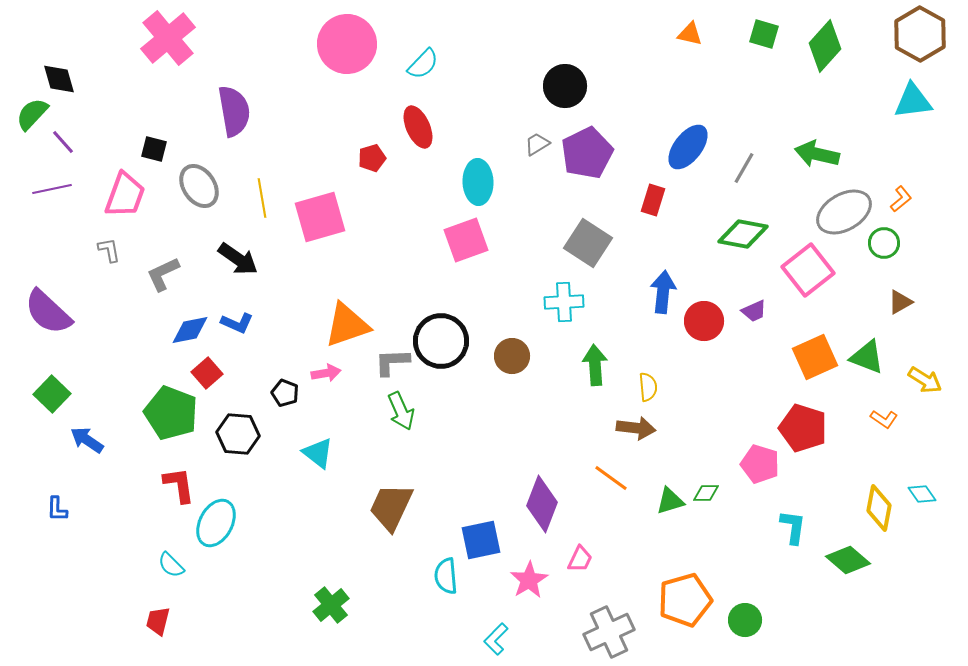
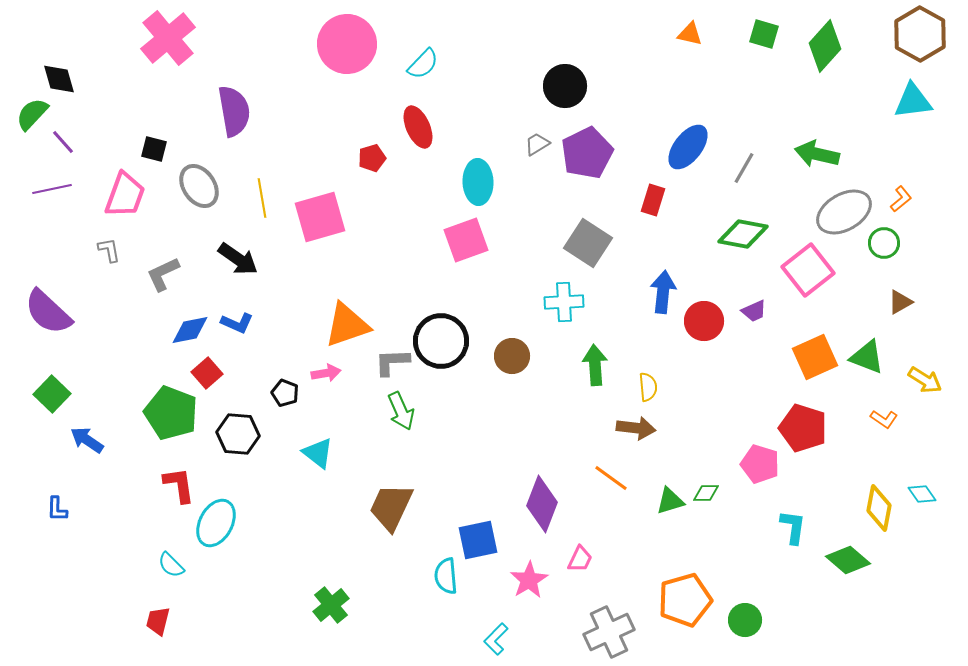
blue square at (481, 540): moved 3 px left
